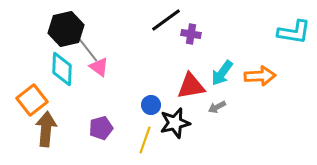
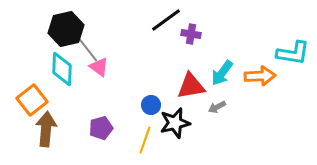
cyan L-shape: moved 1 px left, 21 px down
